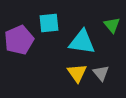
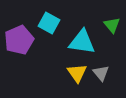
cyan square: rotated 35 degrees clockwise
